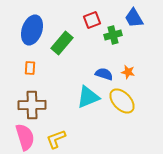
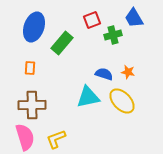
blue ellipse: moved 2 px right, 3 px up
cyan triangle: rotated 10 degrees clockwise
